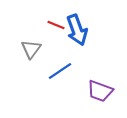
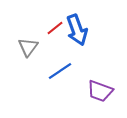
red line: moved 1 px left, 3 px down; rotated 60 degrees counterclockwise
gray triangle: moved 3 px left, 2 px up
